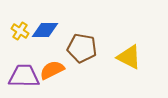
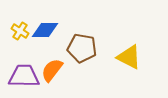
orange semicircle: rotated 25 degrees counterclockwise
